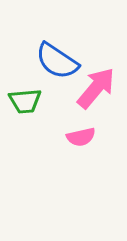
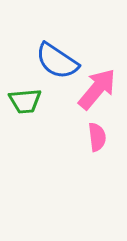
pink arrow: moved 1 px right, 1 px down
pink semicircle: moved 16 px right; rotated 84 degrees counterclockwise
